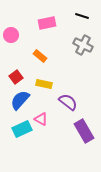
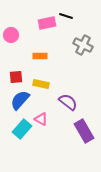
black line: moved 16 px left
orange rectangle: rotated 40 degrees counterclockwise
red square: rotated 32 degrees clockwise
yellow rectangle: moved 3 px left
cyan rectangle: rotated 24 degrees counterclockwise
